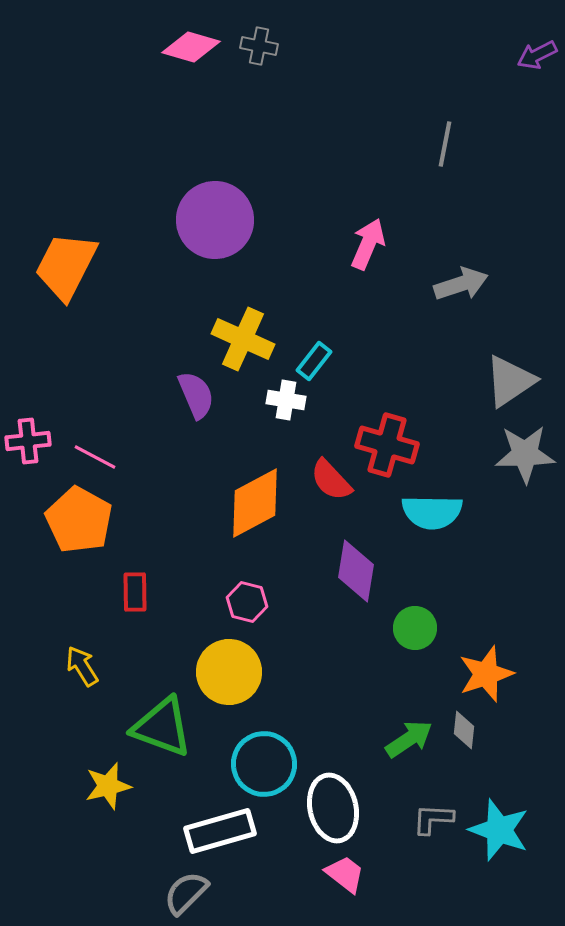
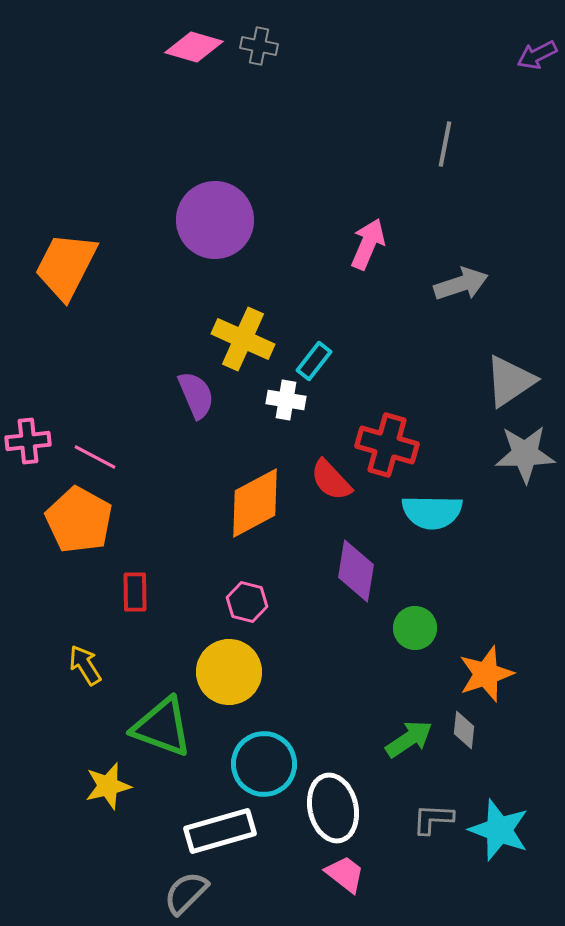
pink diamond: moved 3 px right
yellow arrow: moved 3 px right, 1 px up
